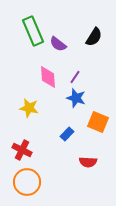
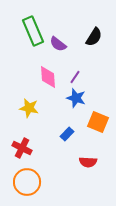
red cross: moved 2 px up
